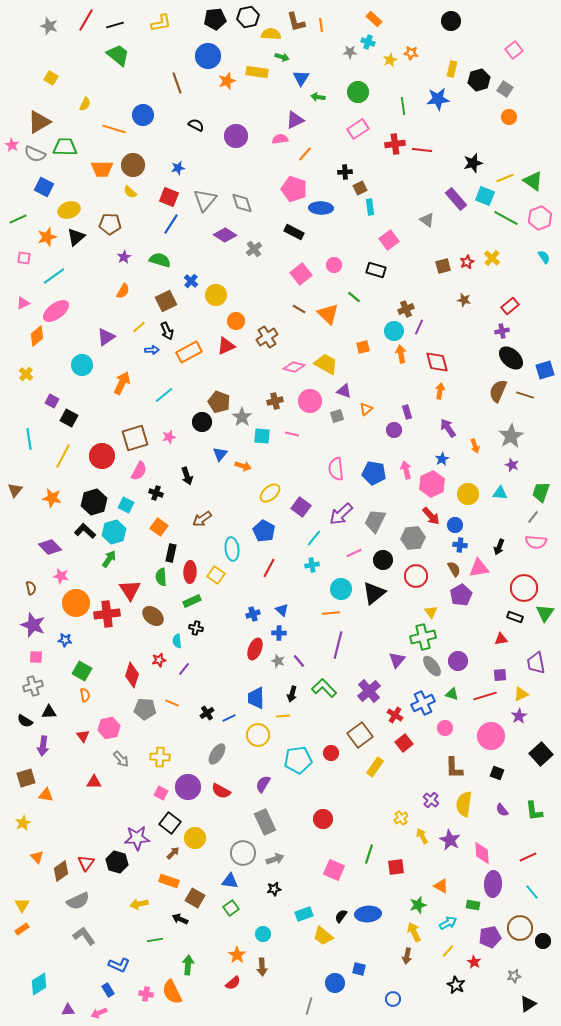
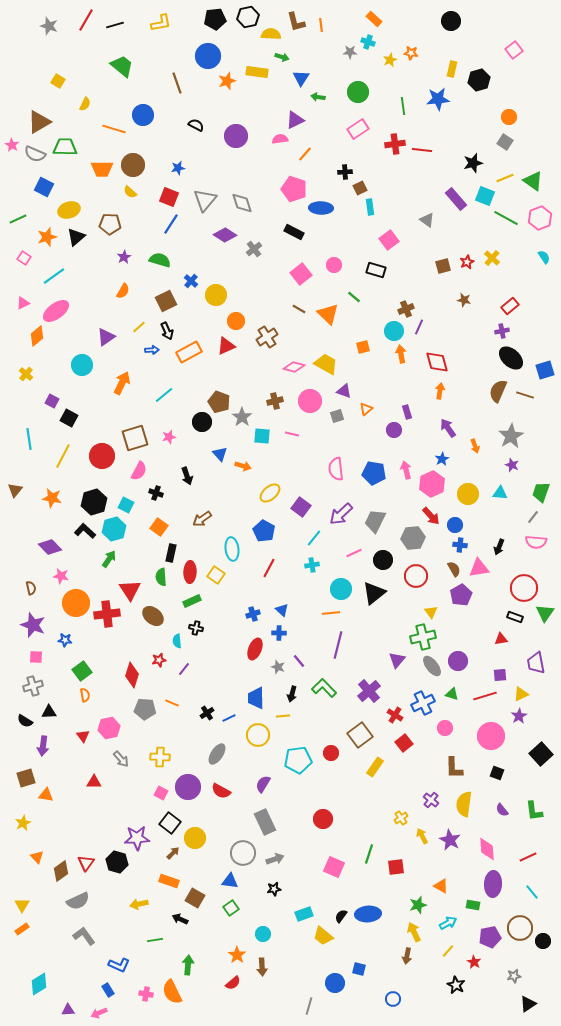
green trapezoid at (118, 55): moved 4 px right, 11 px down
yellow square at (51, 78): moved 7 px right, 3 px down
gray square at (505, 89): moved 53 px down
pink square at (24, 258): rotated 24 degrees clockwise
blue triangle at (220, 454): rotated 21 degrees counterclockwise
cyan hexagon at (114, 532): moved 3 px up
gray star at (278, 661): moved 6 px down
green square at (82, 671): rotated 24 degrees clockwise
pink diamond at (482, 853): moved 5 px right, 4 px up
pink square at (334, 870): moved 3 px up
